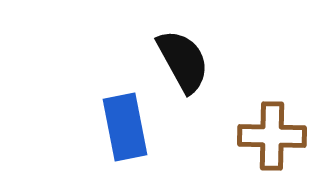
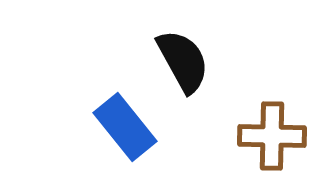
blue rectangle: rotated 28 degrees counterclockwise
